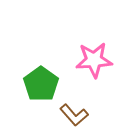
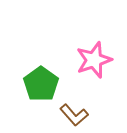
pink star: rotated 15 degrees counterclockwise
